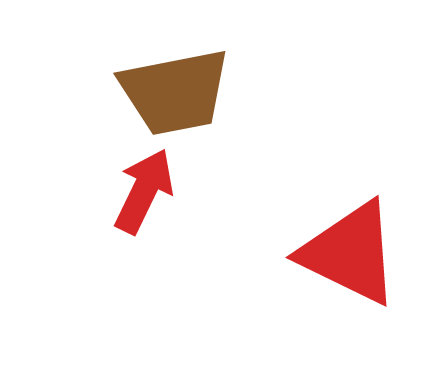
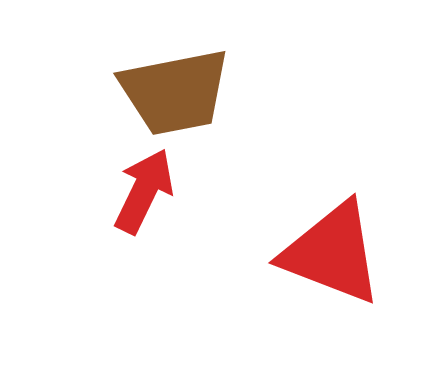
red triangle: moved 18 px left; rotated 5 degrees counterclockwise
